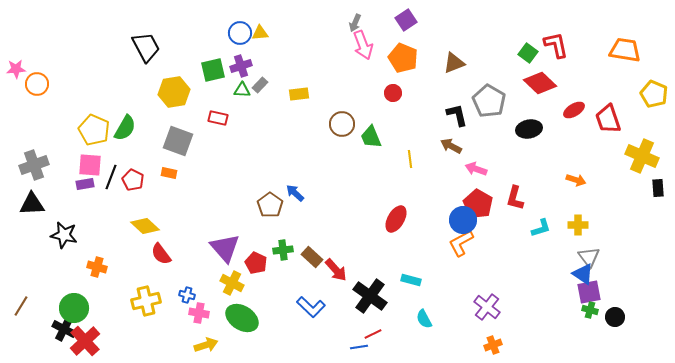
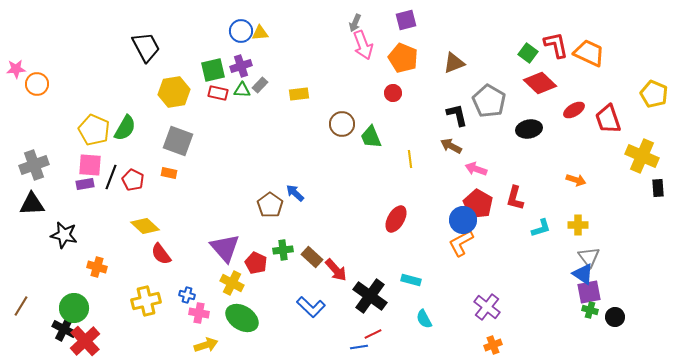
purple square at (406, 20): rotated 20 degrees clockwise
blue circle at (240, 33): moved 1 px right, 2 px up
orange trapezoid at (625, 50): moved 36 px left, 3 px down; rotated 16 degrees clockwise
red rectangle at (218, 118): moved 25 px up
